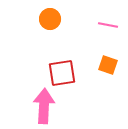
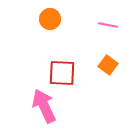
orange square: rotated 18 degrees clockwise
red square: rotated 12 degrees clockwise
pink arrow: rotated 28 degrees counterclockwise
